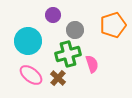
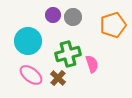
gray circle: moved 2 px left, 13 px up
